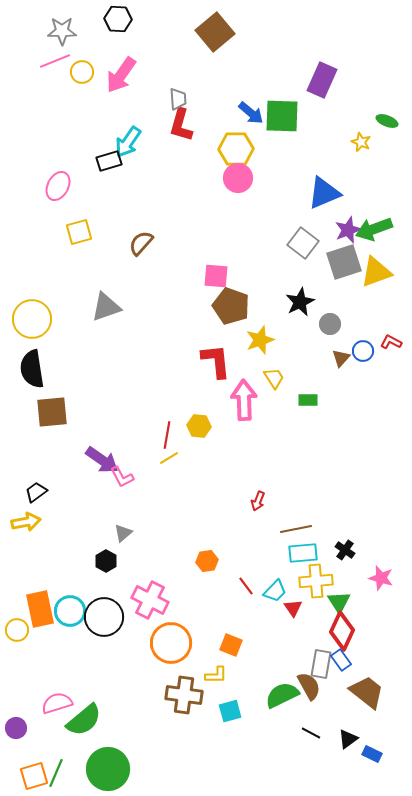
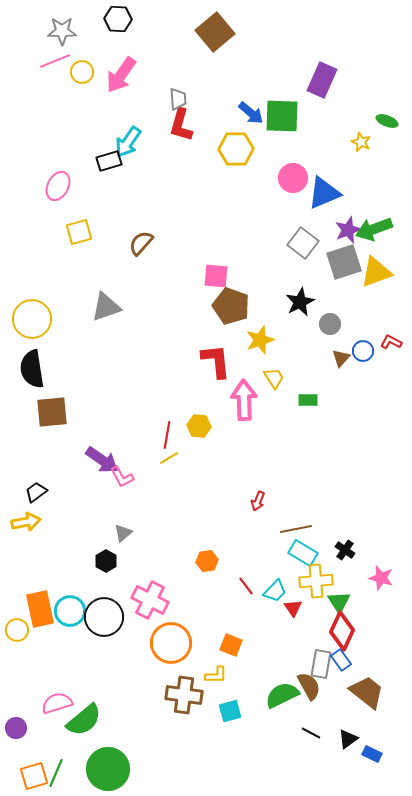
pink circle at (238, 178): moved 55 px right
cyan rectangle at (303, 553): rotated 36 degrees clockwise
